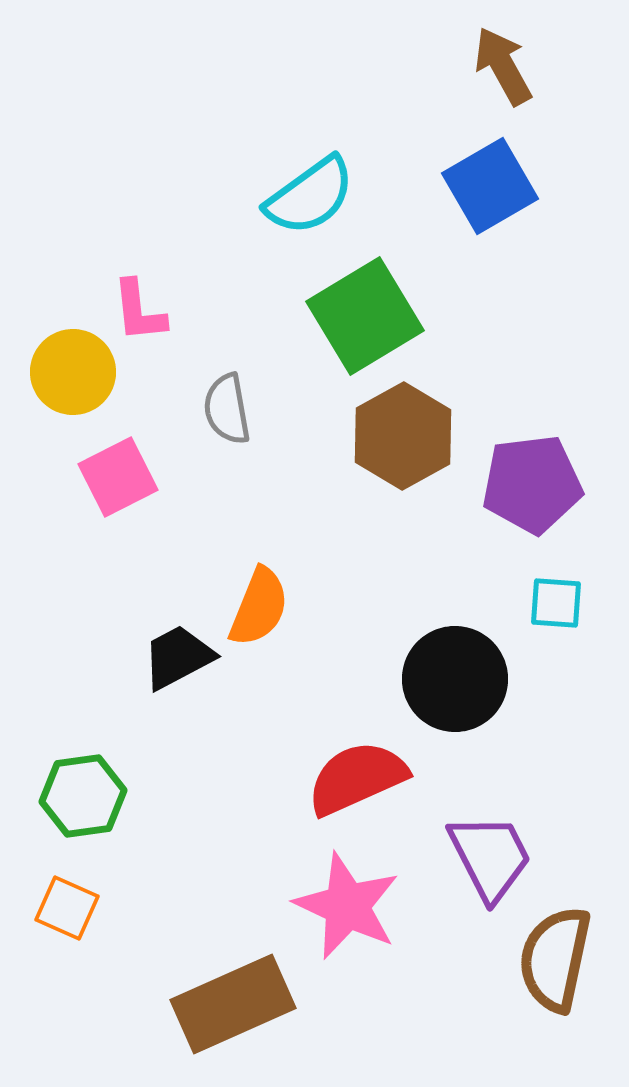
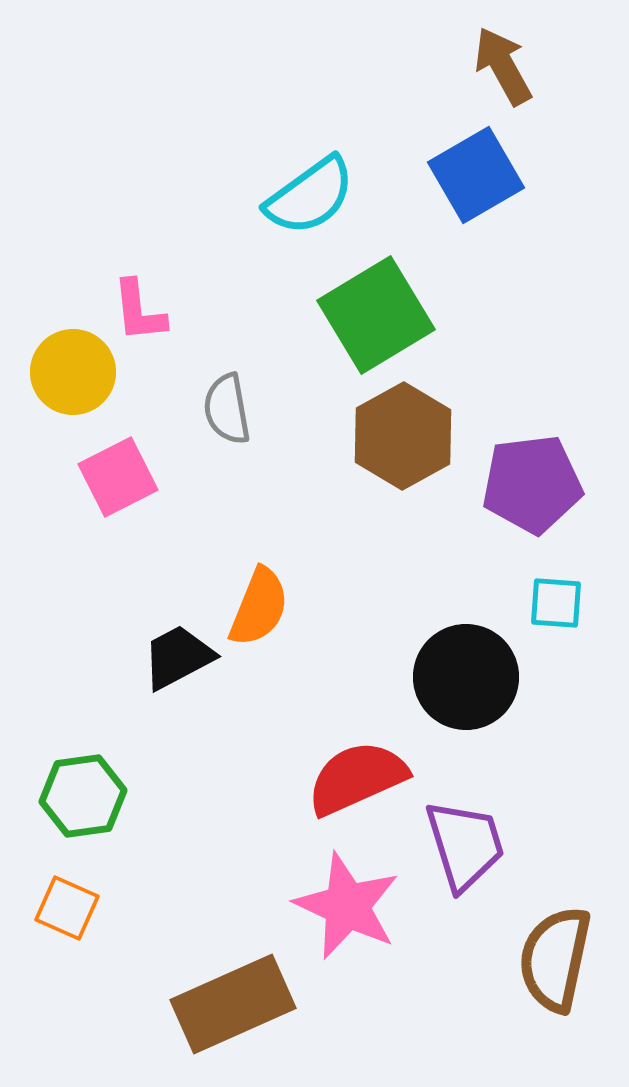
blue square: moved 14 px left, 11 px up
green square: moved 11 px right, 1 px up
black circle: moved 11 px right, 2 px up
purple trapezoid: moved 25 px left, 12 px up; rotated 10 degrees clockwise
